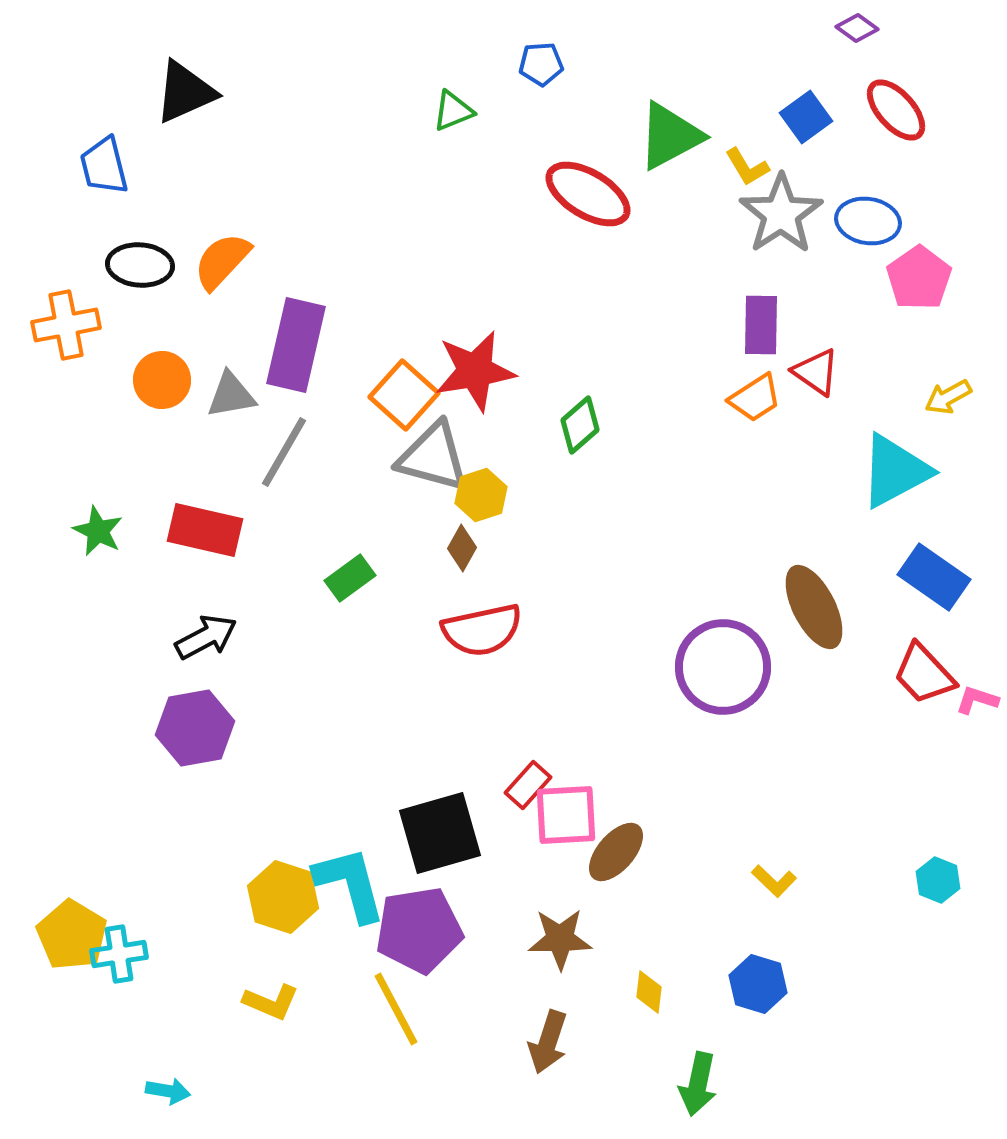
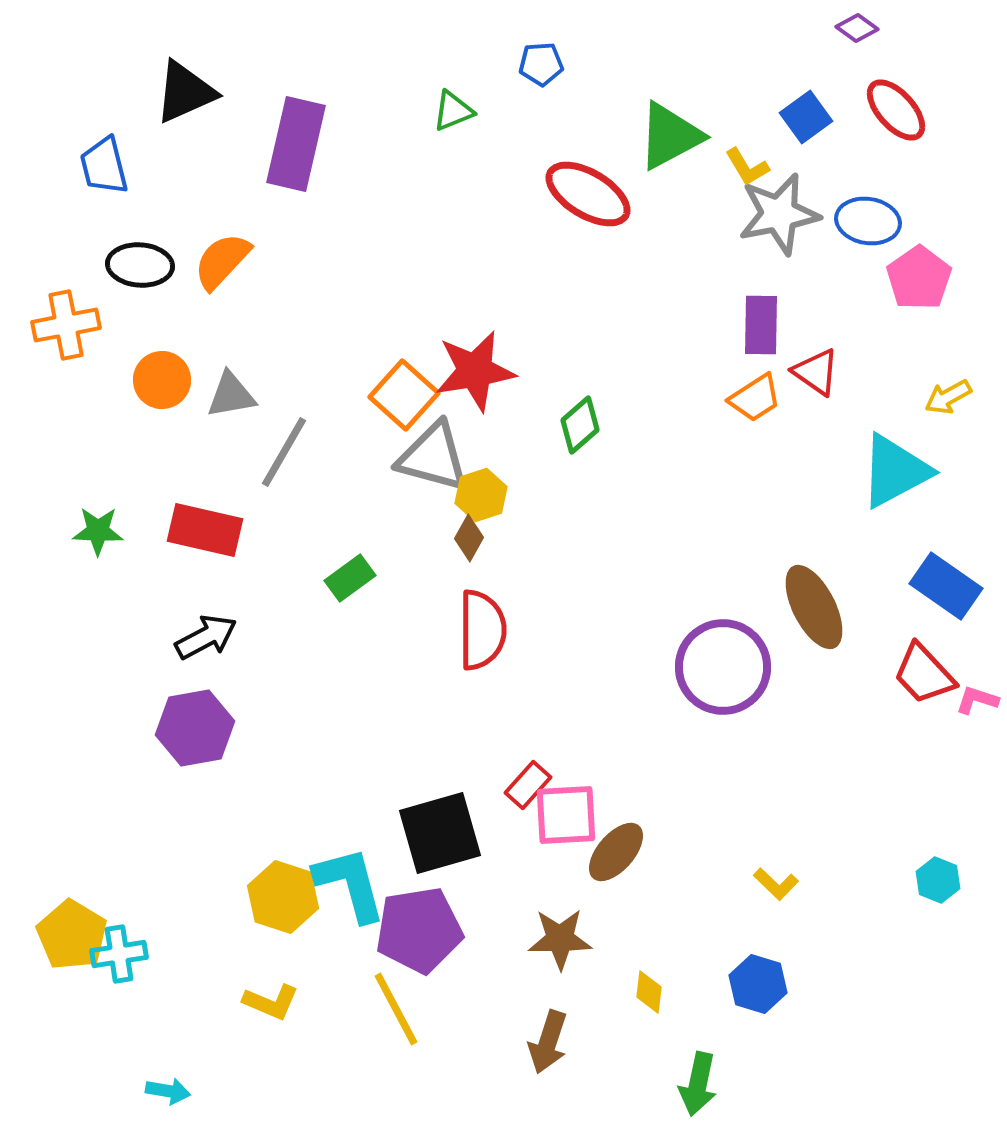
gray star at (781, 214): moved 2 px left; rotated 22 degrees clockwise
purple rectangle at (296, 345): moved 201 px up
green star at (98, 531): rotated 24 degrees counterclockwise
brown diamond at (462, 548): moved 7 px right, 10 px up
blue rectangle at (934, 577): moved 12 px right, 9 px down
red semicircle at (482, 630): rotated 78 degrees counterclockwise
yellow L-shape at (774, 881): moved 2 px right, 3 px down
